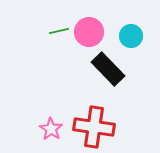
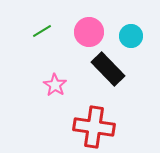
green line: moved 17 px left; rotated 18 degrees counterclockwise
pink star: moved 4 px right, 44 px up
